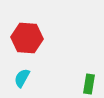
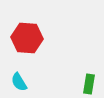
cyan semicircle: moved 3 px left, 4 px down; rotated 60 degrees counterclockwise
